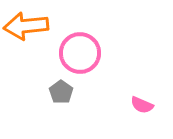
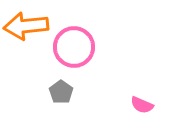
pink circle: moved 6 px left, 6 px up
